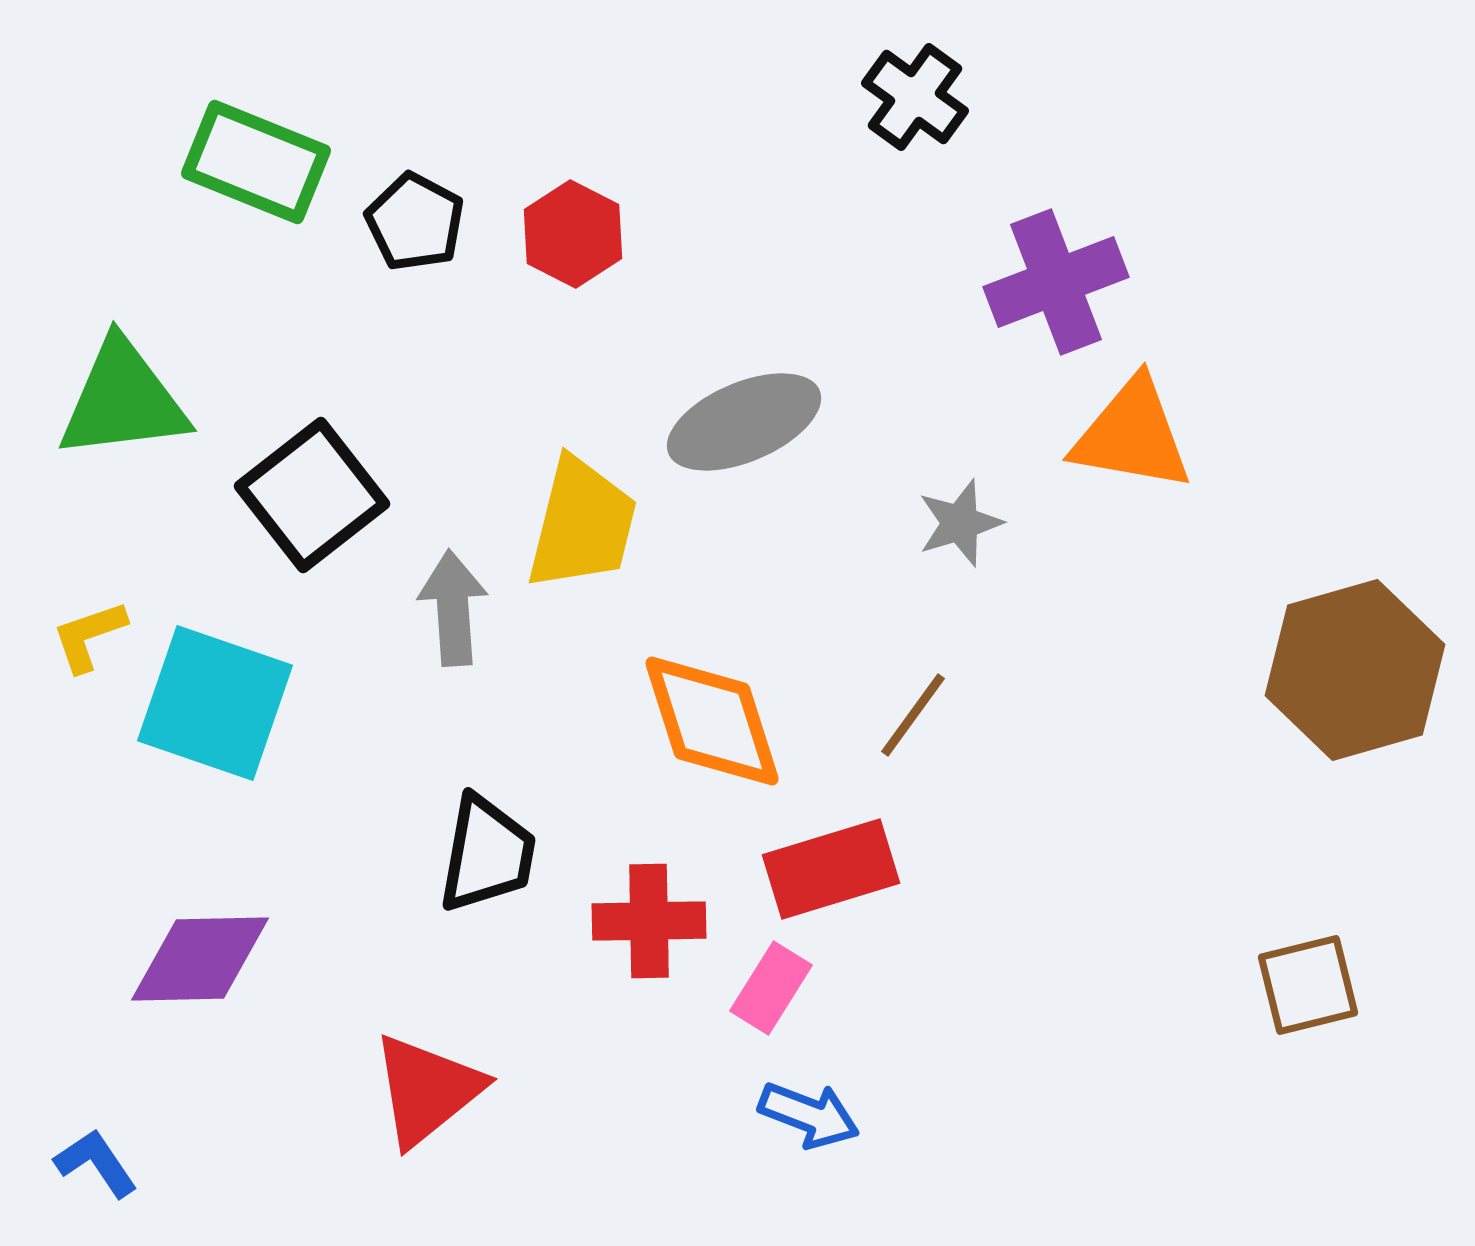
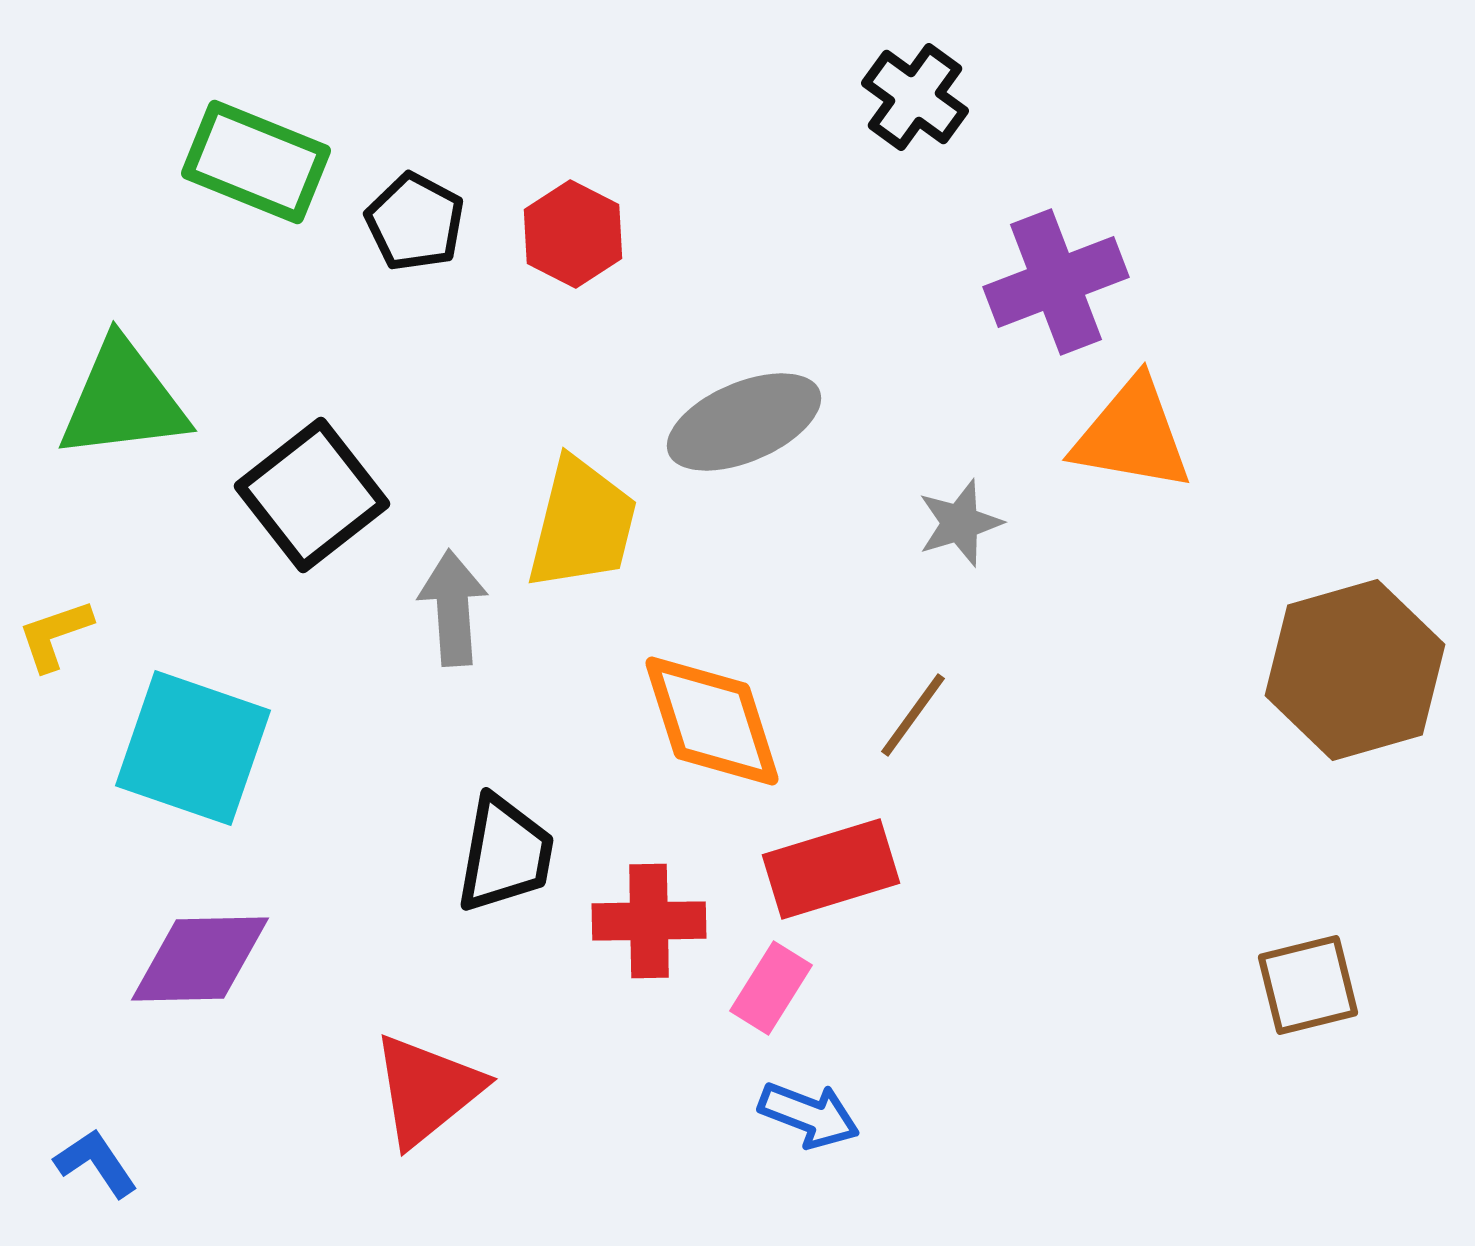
yellow L-shape: moved 34 px left, 1 px up
cyan square: moved 22 px left, 45 px down
black trapezoid: moved 18 px right
